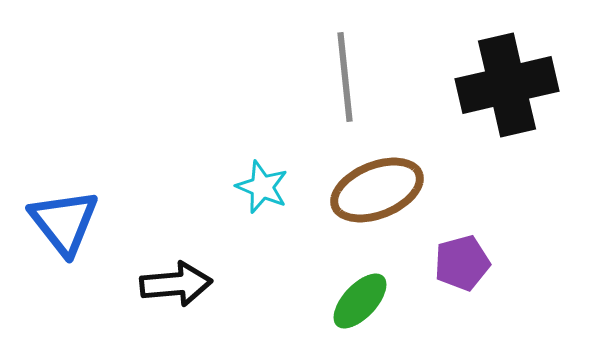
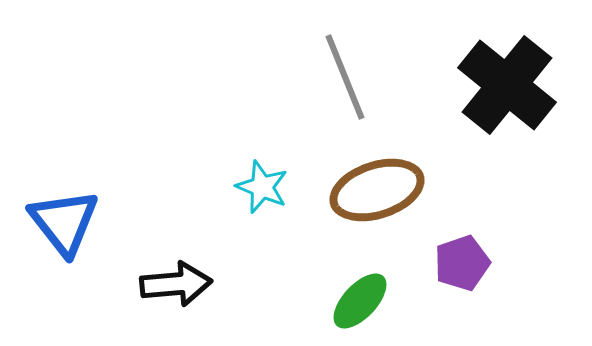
gray line: rotated 16 degrees counterclockwise
black cross: rotated 38 degrees counterclockwise
brown ellipse: rotated 4 degrees clockwise
purple pentagon: rotated 4 degrees counterclockwise
